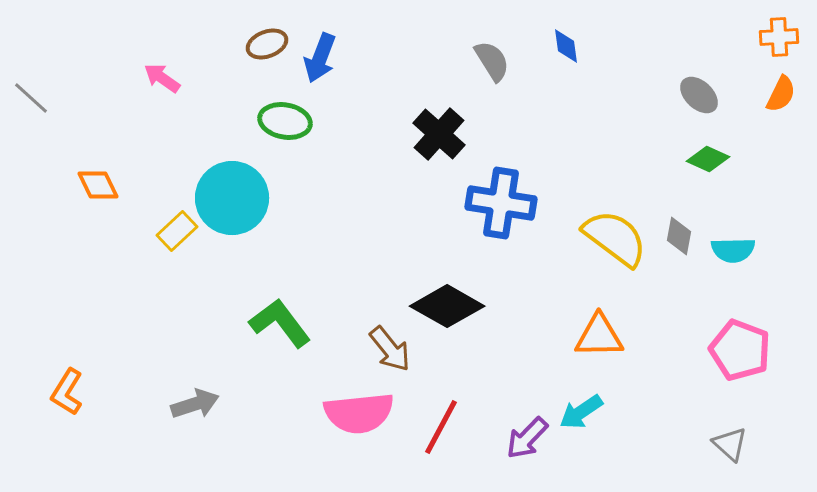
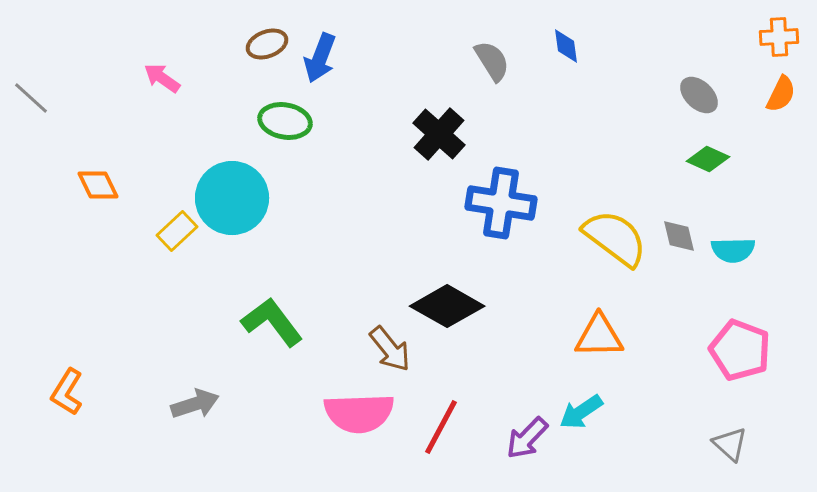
gray diamond: rotated 24 degrees counterclockwise
green L-shape: moved 8 px left, 1 px up
pink semicircle: rotated 4 degrees clockwise
